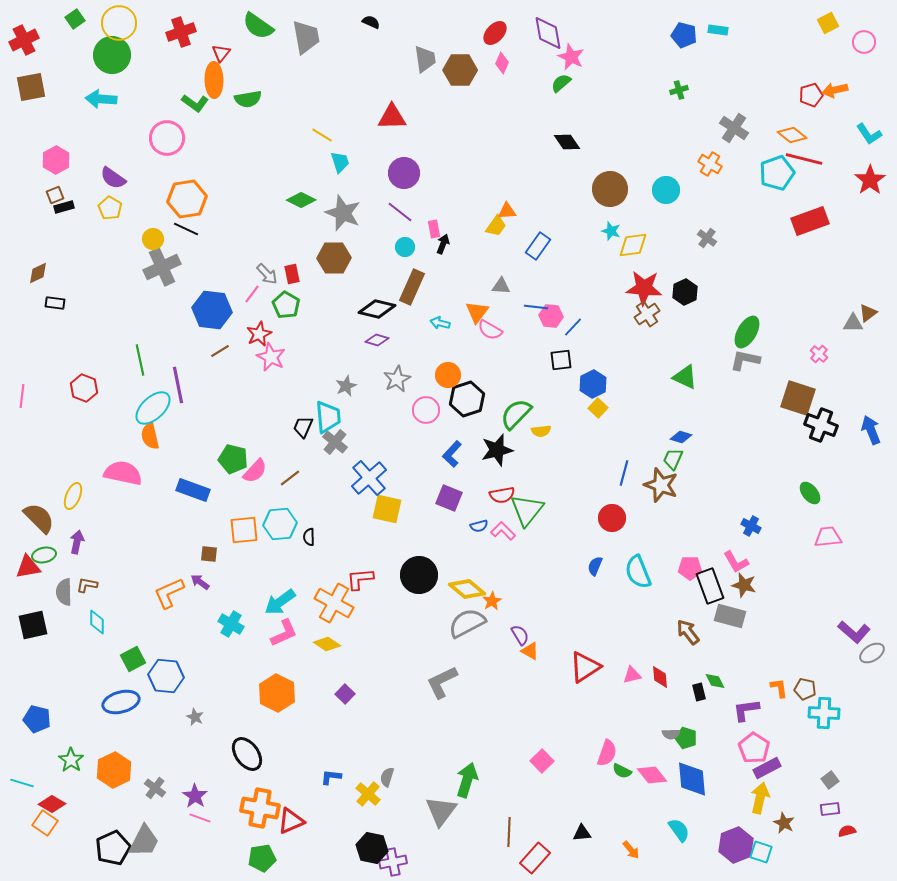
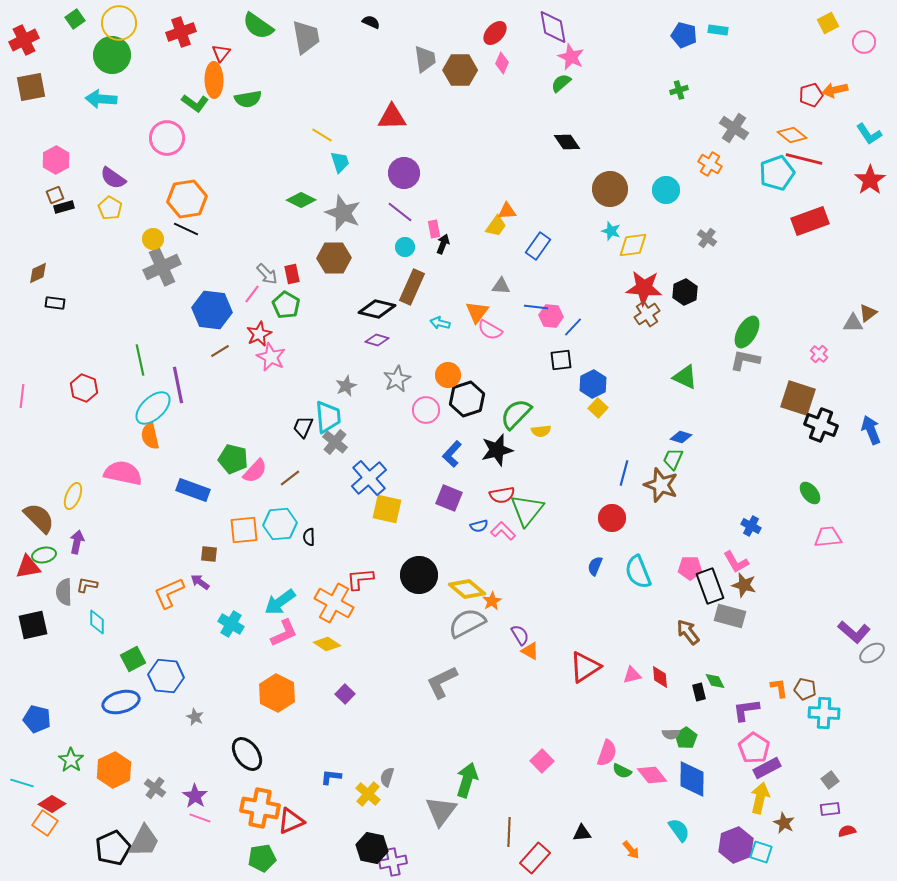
purple diamond at (548, 33): moved 5 px right, 6 px up
green pentagon at (686, 738): rotated 20 degrees clockwise
blue diamond at (692, 779): rotated 6 degrees clockwise
